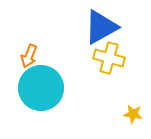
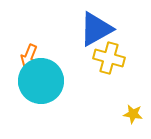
blue triangle: moved 5 px left, 2 px down
cyan circle: moved 7 px up
